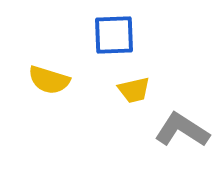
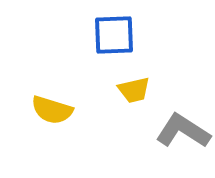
yellow semicircle: moved 3 px right, 30 px down
gray L-shape: moved 1 px right, 1 px down
